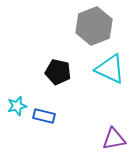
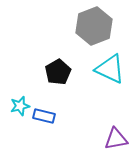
black pentagon: rotated 30 degrees clockwise
cyan star: moved 3 px right
purple triangle: moved 2 px right
